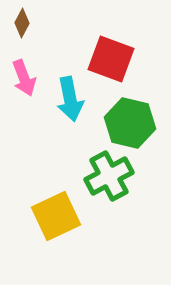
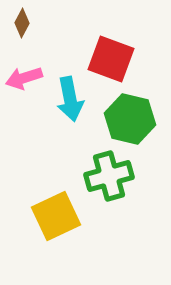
pink arrow: rotated 93 degrees clockwise
green hexagon: moved 4 px up
green cross: rotated 12 degrees clockwise
